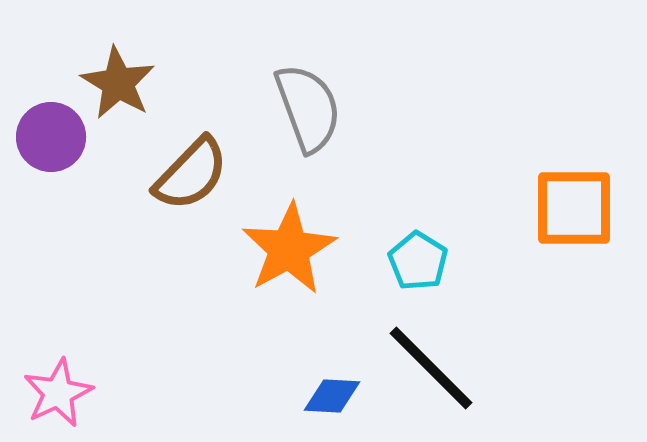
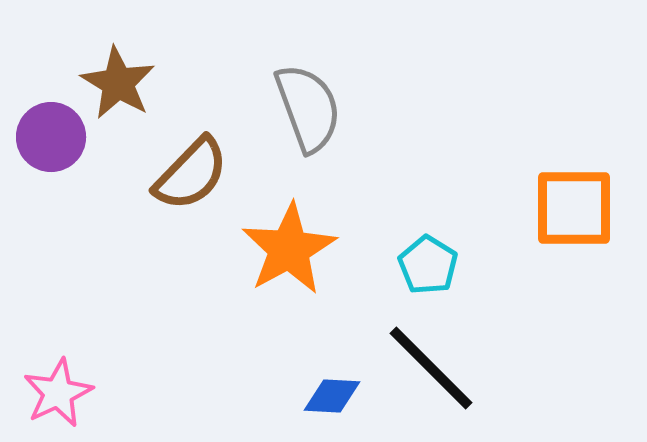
cyan pentagon: moved 10 px right, 4 px down
